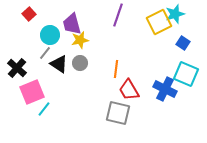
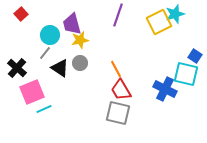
red square: moved 8 px left
blue square: moved 12 px right, 13 px down
black triangle: moved 1 px right, 4 px down
orange line: rotated 36 degrees counterclockwise
cyan square: rotated 10 degrees counterclockwise
red trapezoid: moved 8 px left
cyan line: rotated 28 degrees clockwise
